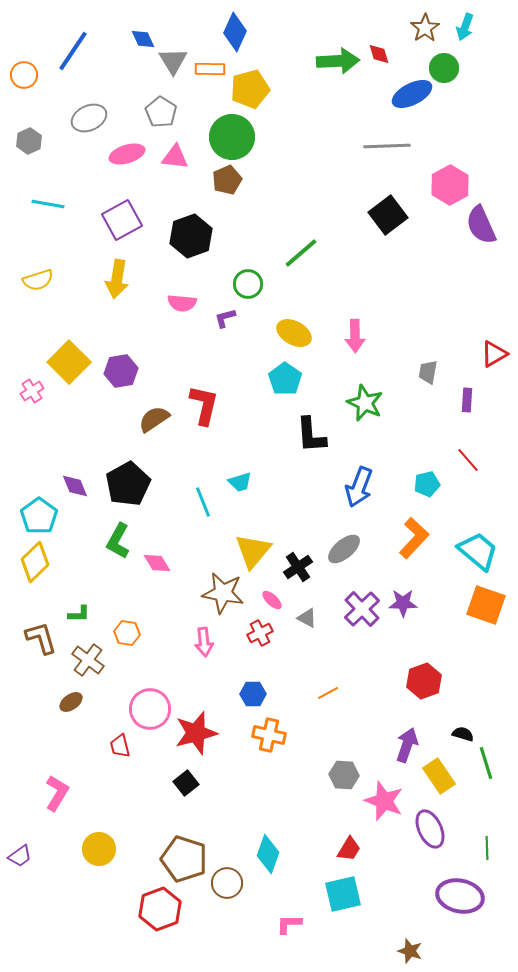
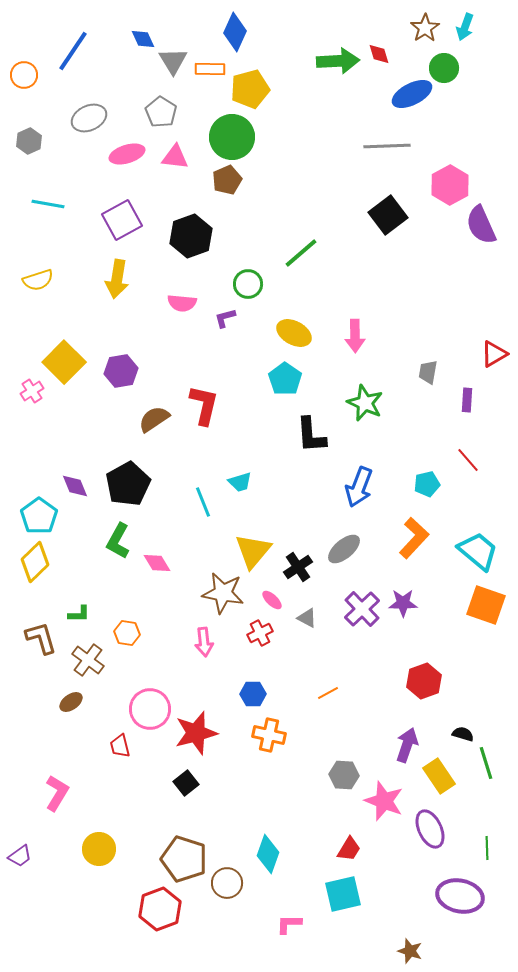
yellow square at (69, 362): moved 5 px left
